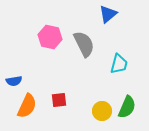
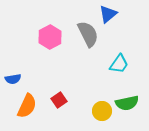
pink hexagon: rotated 20 degrees clockwise
gray semicircle: moved 4 px right, 10 px up
cyan trapezoid: rotated 20 degrees clockwise
blue semicircle: moved 1 px left, 2 px up
red square: rotated 28 degrees counterclockwise
green semicircle: moved 4 px up; rotated 55 degrees clockwise
